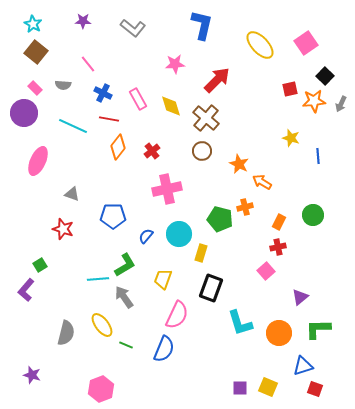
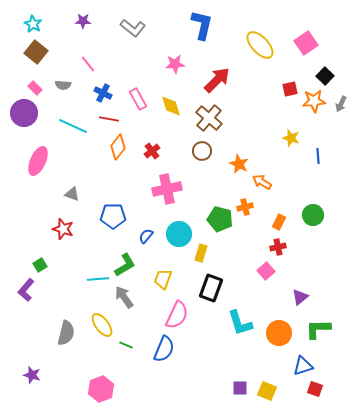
brown cross at (206, 118): moved 3 px right
yellow square at (268, 387): moved 1 px left, 4 px down
